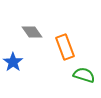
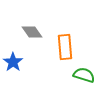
orange rectangle: rotated 15 degrees clockwise
